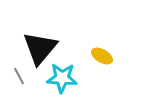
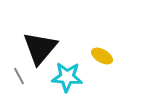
cyan star: moved 5 px right, 1 px up
